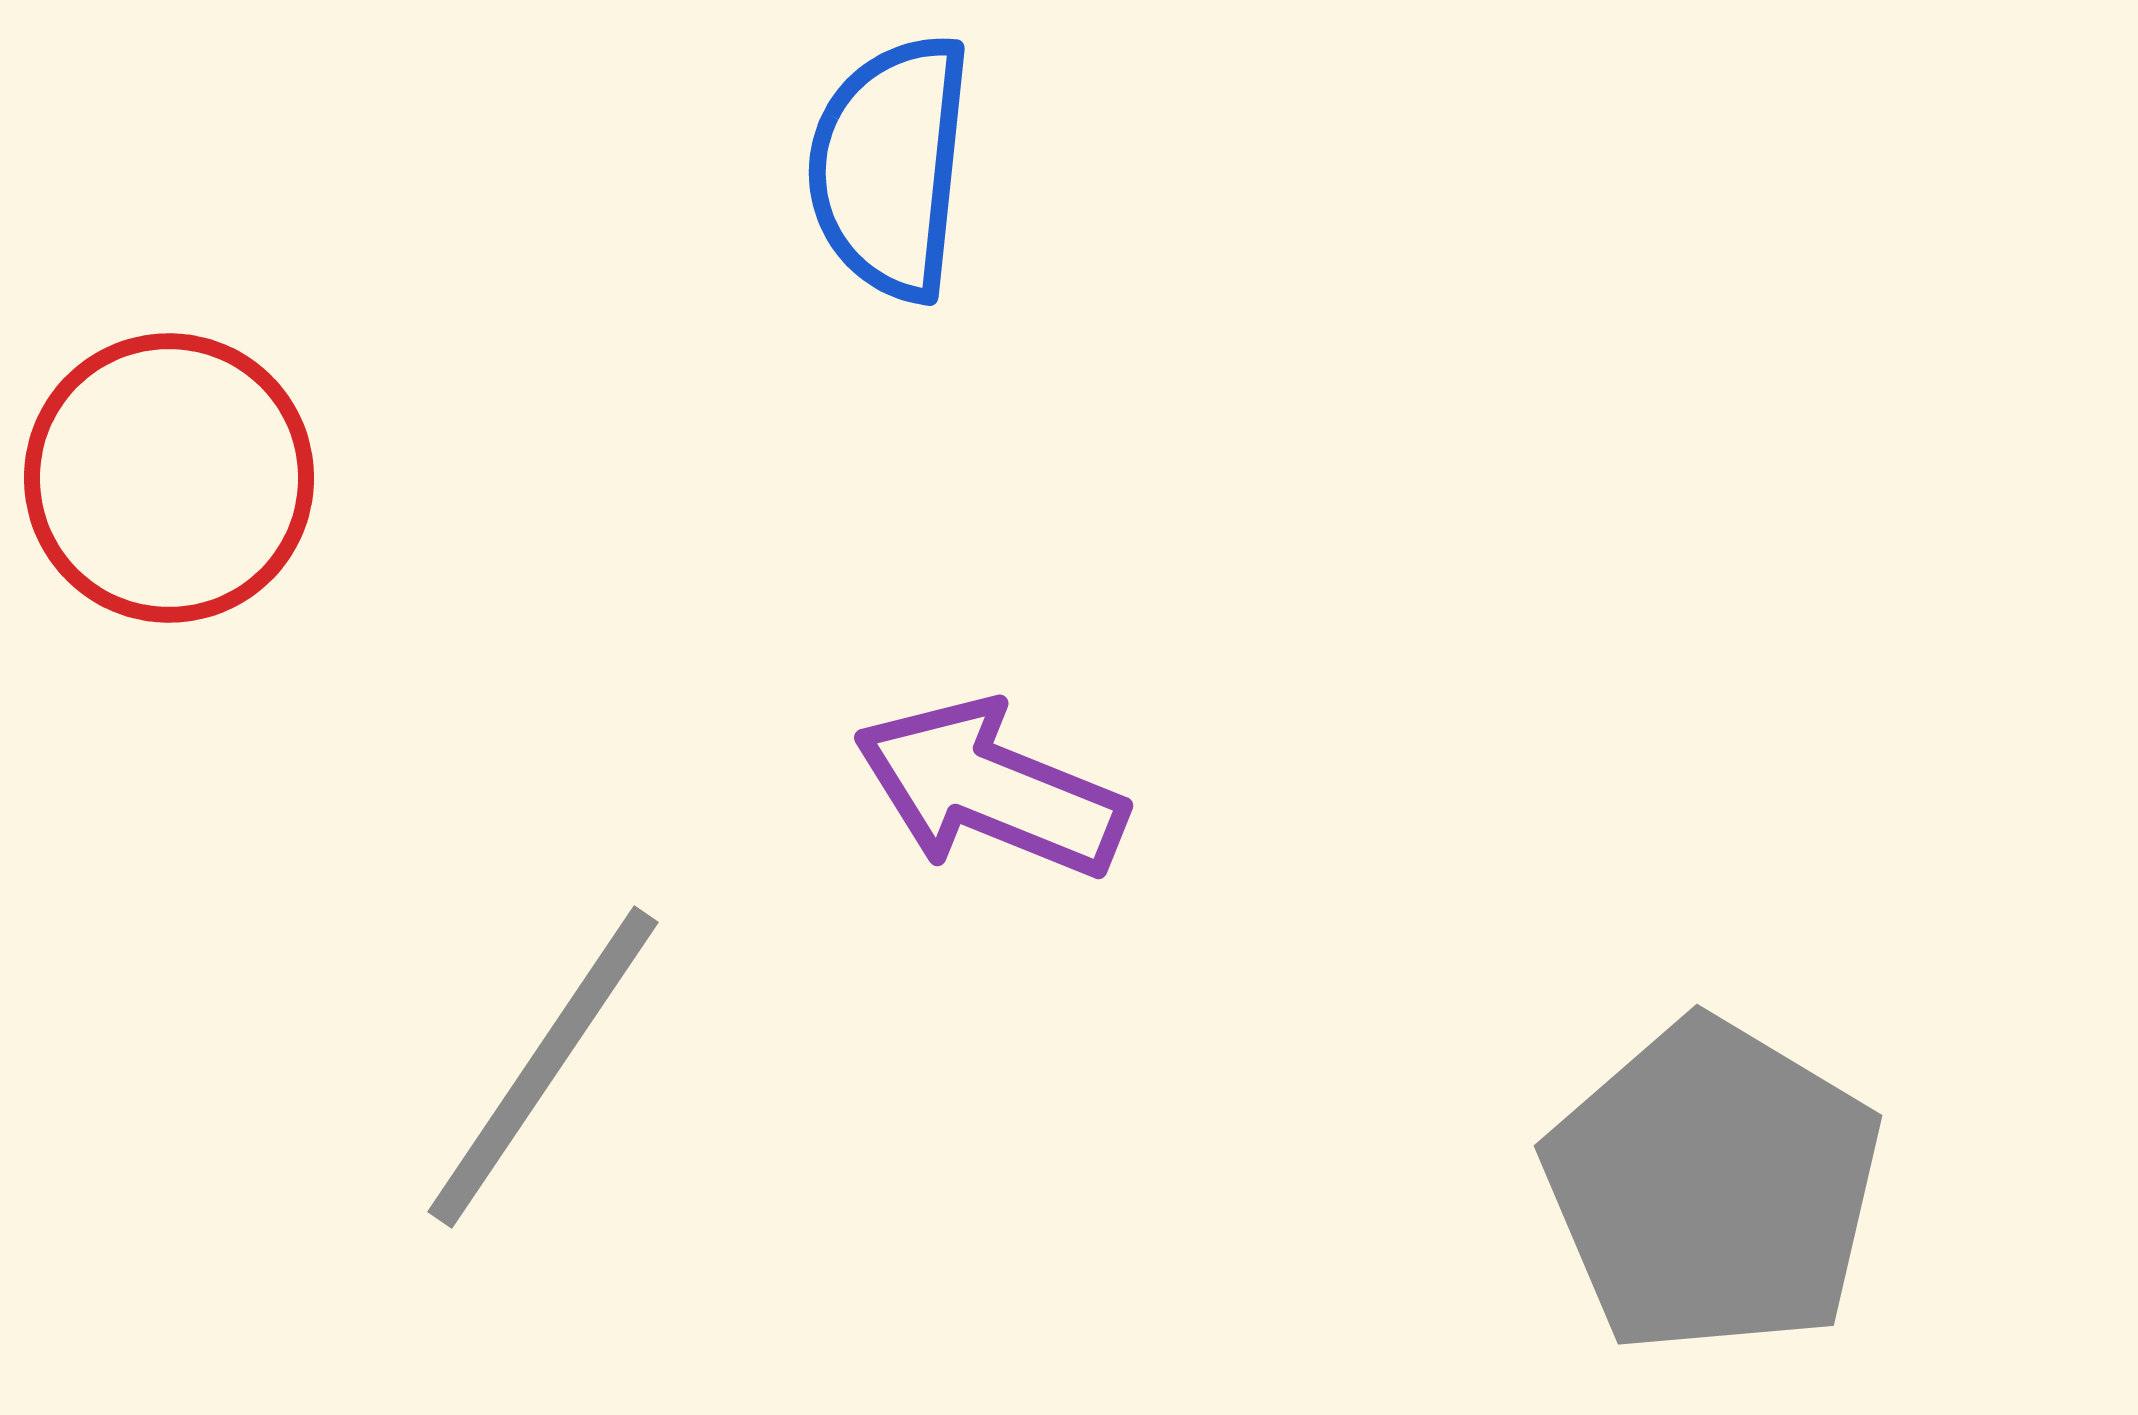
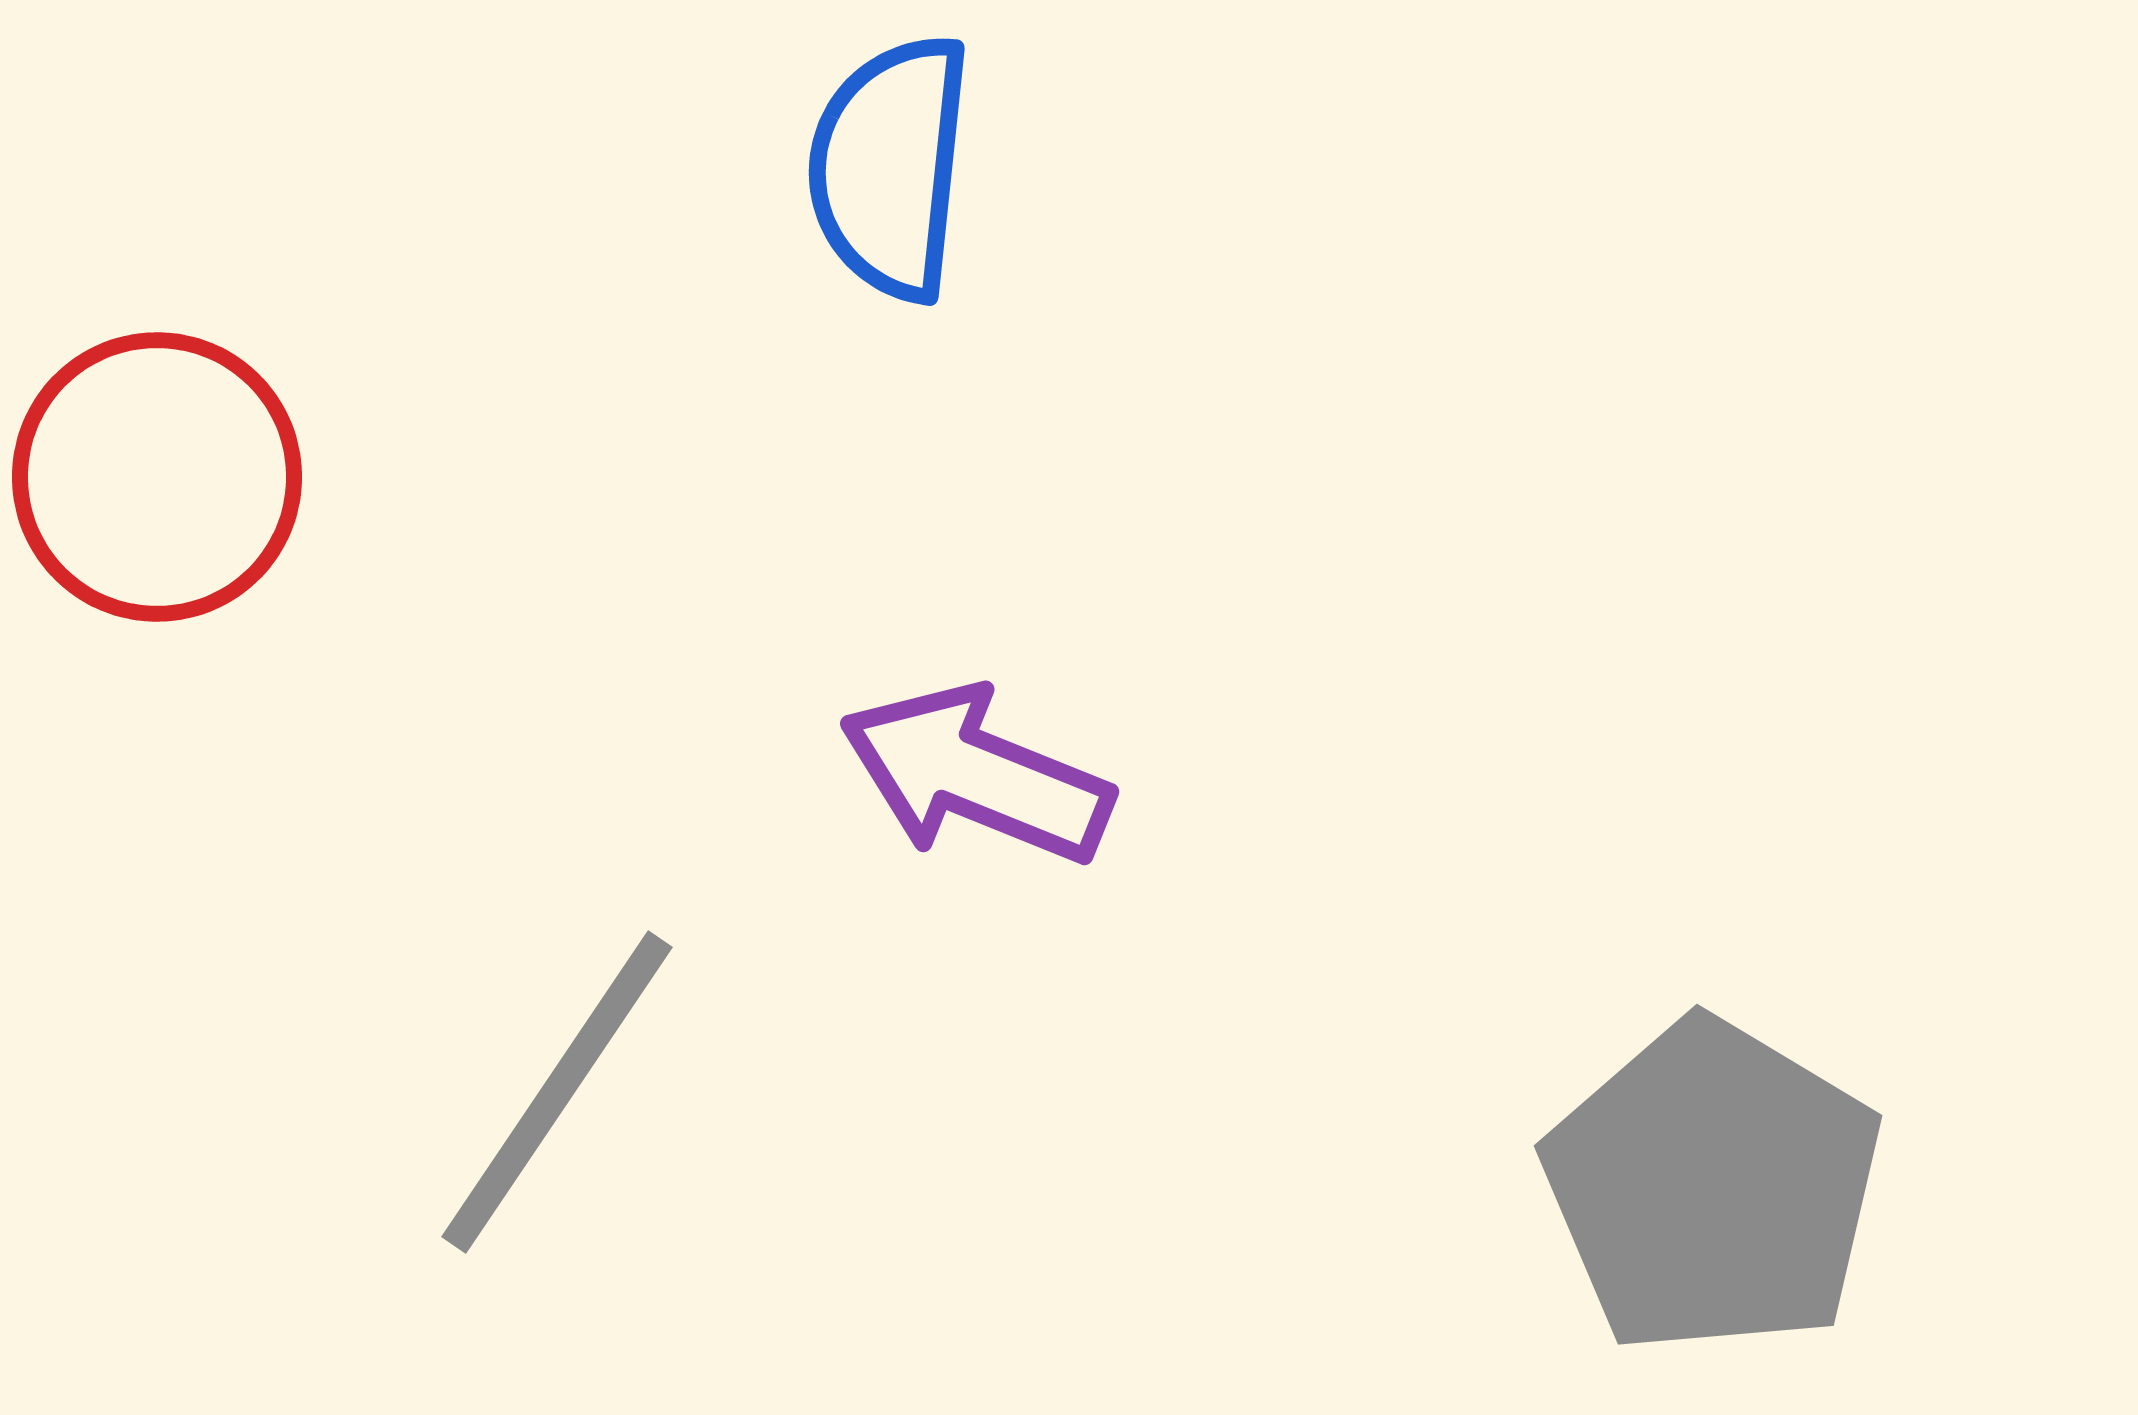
red circle: moved 12 px left, 1 px up
purple arrow: moved 14 px left, 14 px up
gray line: moved 14 px right, 25 px down
